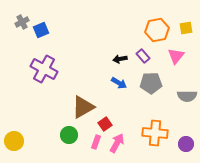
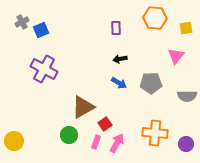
orange hexagon: moved 2 px left, 12 px up; rotated 15 degrees clockwise
purple rectangle: moved 27 px left, 28 px up; rotated 40 degrees clockwise
